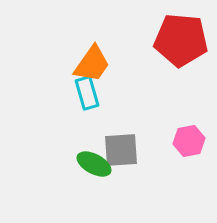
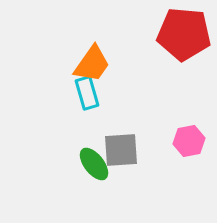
red pentagon: moved 3 px right, 6 px up
green ellipse: rotated 24 degrees clockwise
